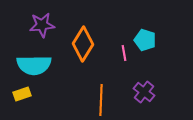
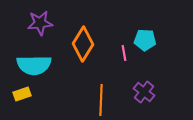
purple star: moved 2 px left, 2 px up
cyan pentagon: rotated 15 degrees counterclockwise
